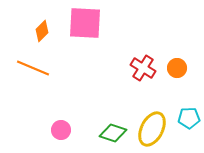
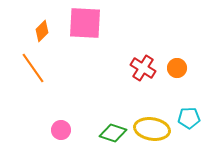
orange line: rotated 32 degrees clockwise
yellow ellipse: rotated 72 degrees clockwise
